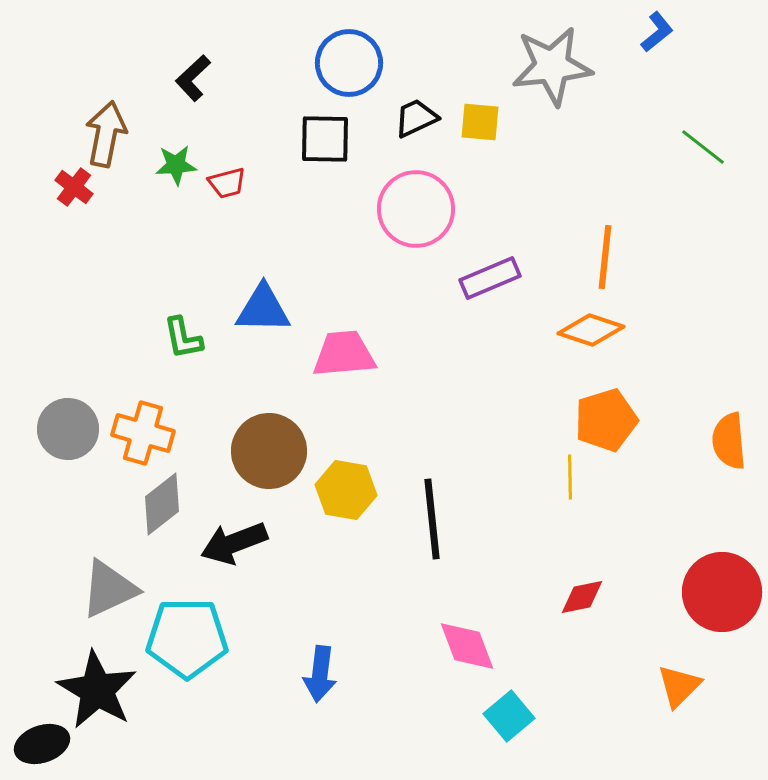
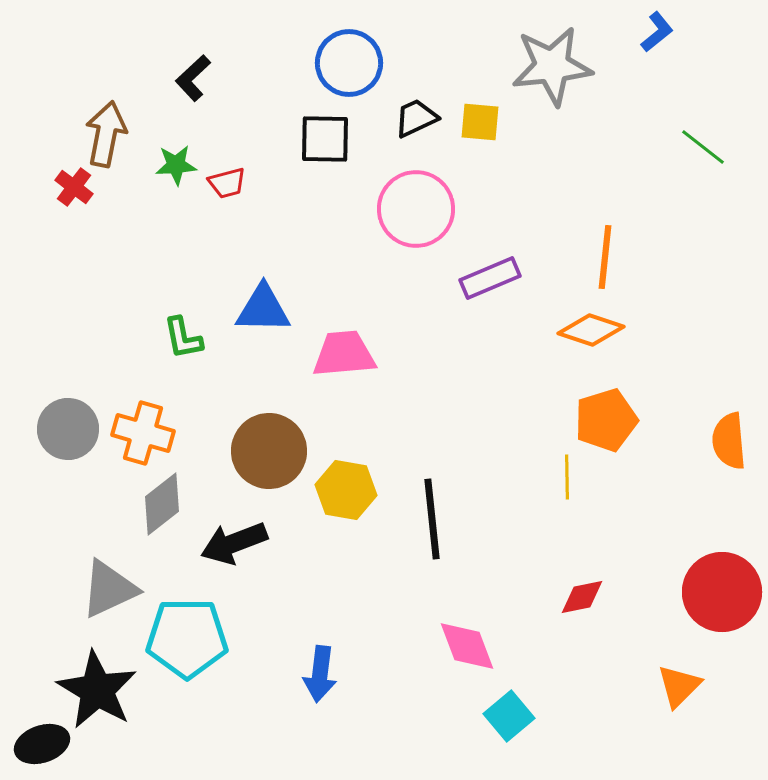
yellow line: moved 3 px left
